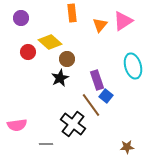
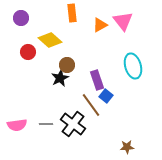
pink triangle: rotated 35 degrees counterclockwise
orange triangle: rotated 21 degrees clockwise
yellow diamond: moved 2 px up
brown circle: moved 6 px down
gray line: moved 20 px up
